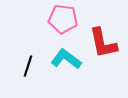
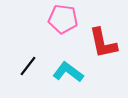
cyan L-shape: moved 2 px right, 13 px down
black line: rotated 20 degrees clockwise
